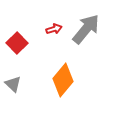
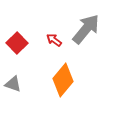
red arrow: moved 11 px down; rotated 126 degrees counterclockwise
gray triangle: rotated 24 degrees counterclockwise
